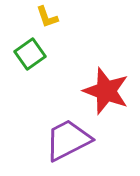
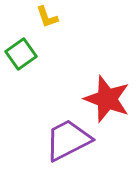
green square: moved 9 px left
red star: moved 1 px right, 8 px down
